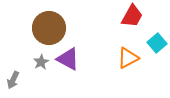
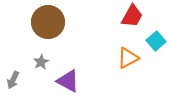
brown circle: moved 1 px left, 6 px up
cyan square: moved 1 px left, 2 px up
purple triangle: moved 22 px down
